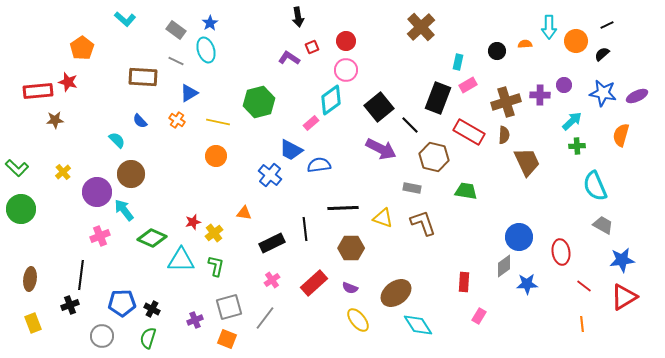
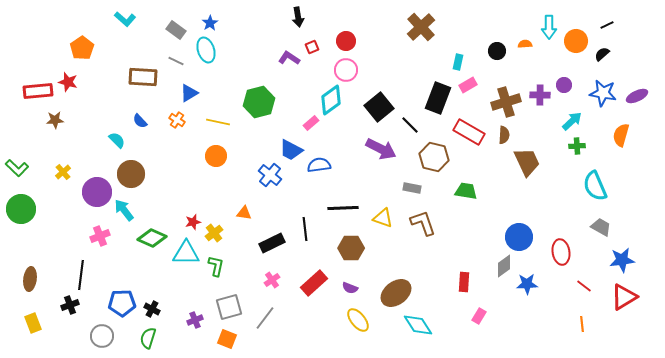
gray trapezoid at (603, 225): moved 2 px left, 2 px down
cyan triangle at (181, 260): moved 5 px right, 7 px up
